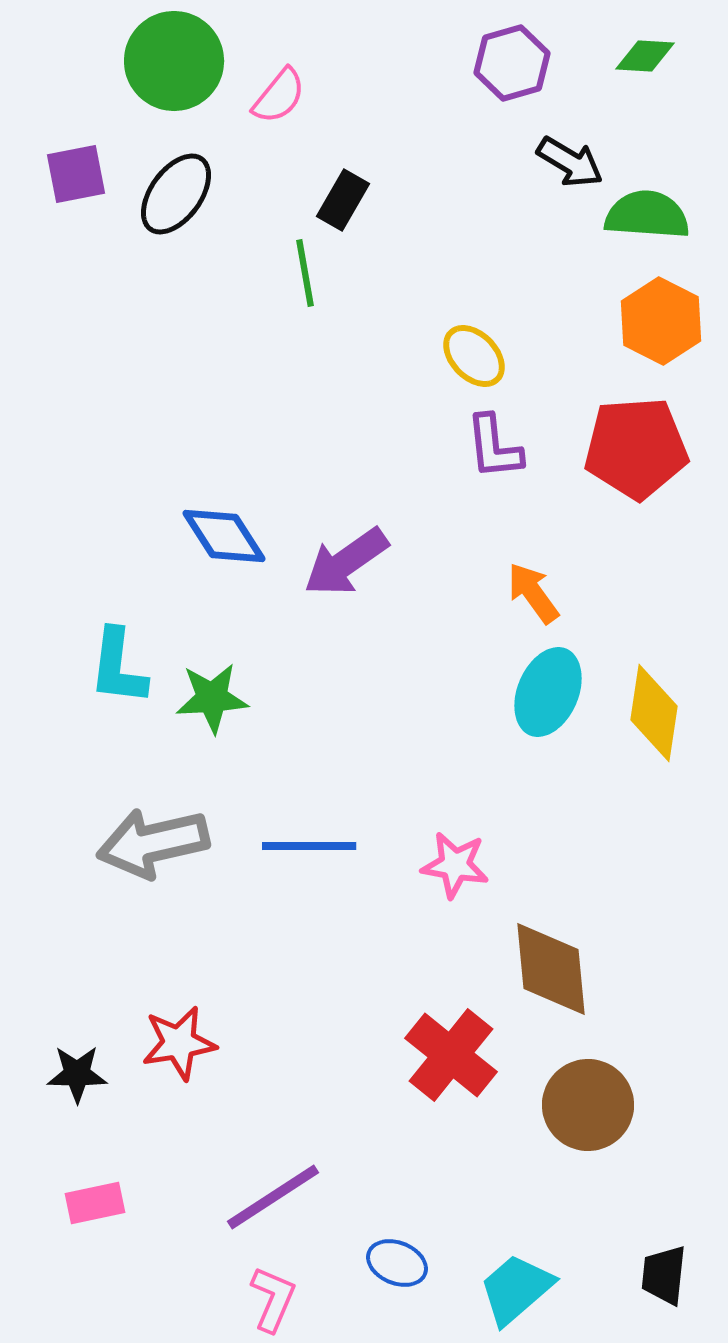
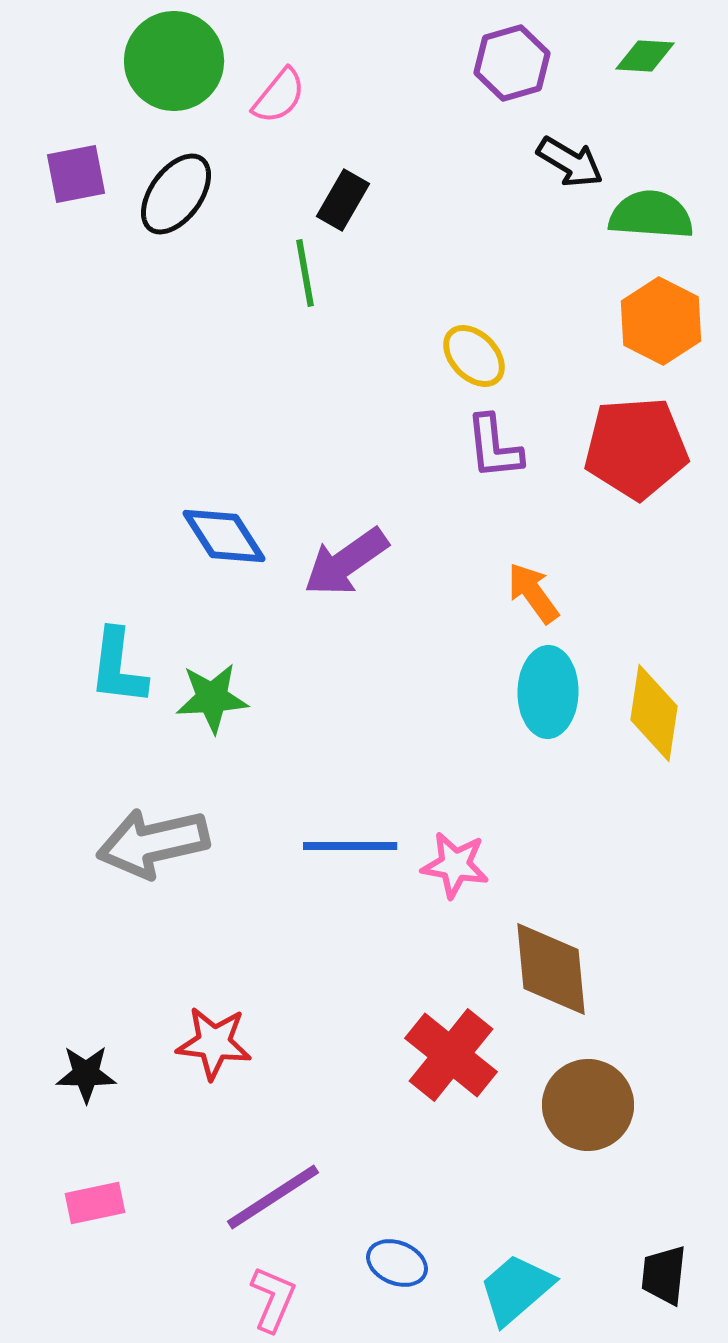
green semicircle: moved 4 px right
cyan ellipse: rotated 22 degrees counterclockwise
blue line: moved 41 px right
red star: moved 35 px right; rotated 16 degrees clockwise
black star: moved 9 px right
